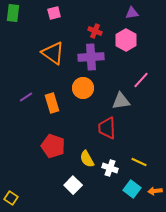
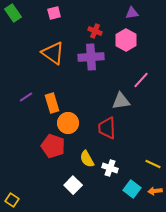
green rectangle: rotated 42 degrees counterclockwise
orange circle: moved 15 px left, 35 px down
yellow line: moved 14 px right, 2 px down
yellow square: moved 1 px right, 2 px down
